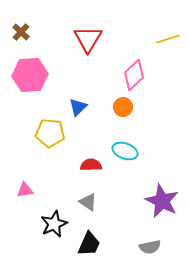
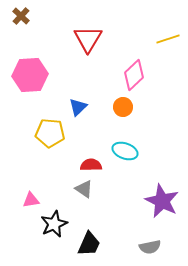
brown cross: moved 16 px up
pink triangle: moved 6 px right, 10 px down
gray triangle: moved 4 px left, 13 px up
